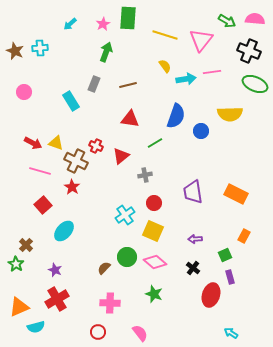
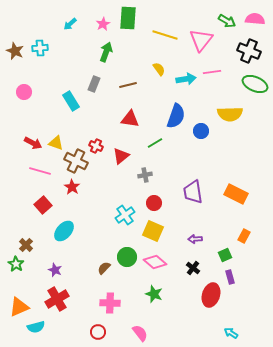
yellow semicircle at (165, 66): moved 6 px left, 3 px down
